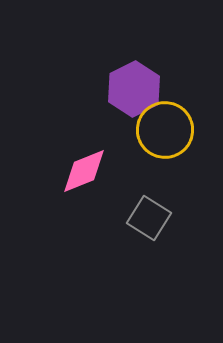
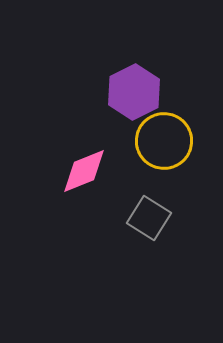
purple hexagon: moved 3 px down
yellow circle: moved 1 px left, 11 px down
